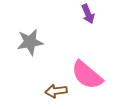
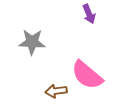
purple arrow: moved 1 px right
gray star: moved 2 px right; rotated 12 degrees clockwise
